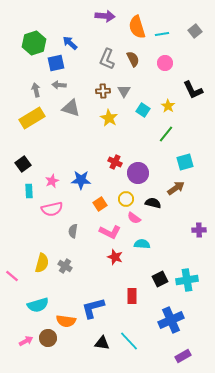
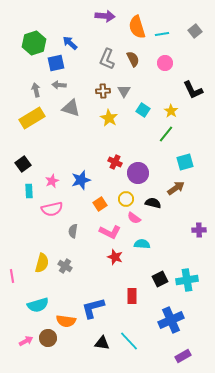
yellow star at (168, 106): moved 3 px right, 5 px down
blue star at (81, 180): rotated 18 degrees counterclockwise
pink line at (12, 276): rotated 40 degrees clockwise
